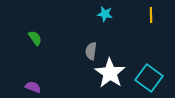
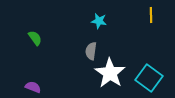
cyan star: moved 6 px left, 7 px down
